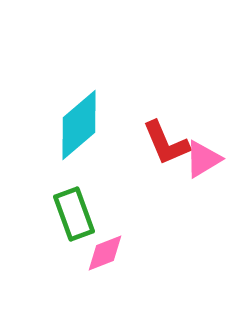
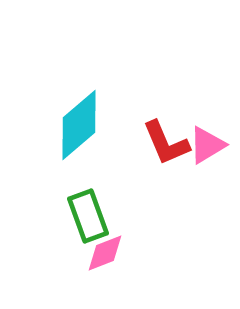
pink triangle: moved 4 px right, 14 px up
green rectangle: moved 14 px right, 2 px down
